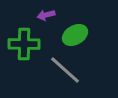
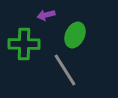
green ellipse: rotated 35 degrees counterclockwise
gray line: rotated 16 degrees clockwise
